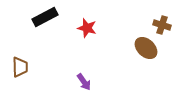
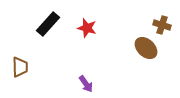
black rectangle: moved 3 px right, 7 px down; rotated 20 degrees counterclockwise
purple arrow: moved 2 px right, 2 px down
